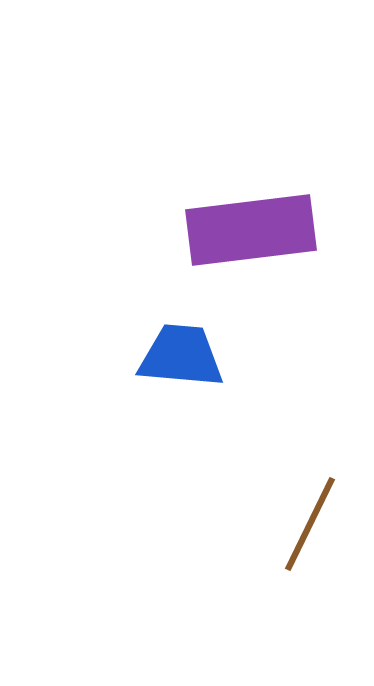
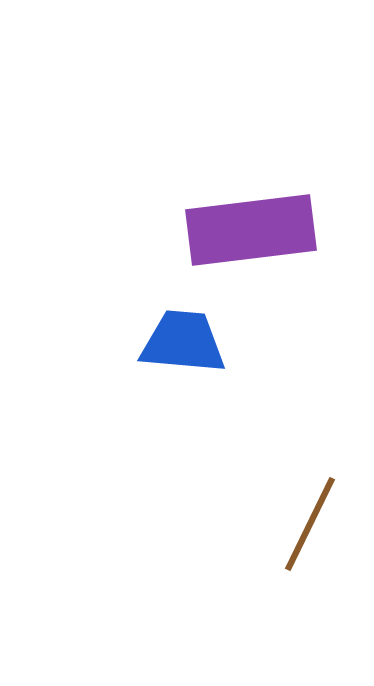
blue trapezoid: moved 2 px right, 14 px up
